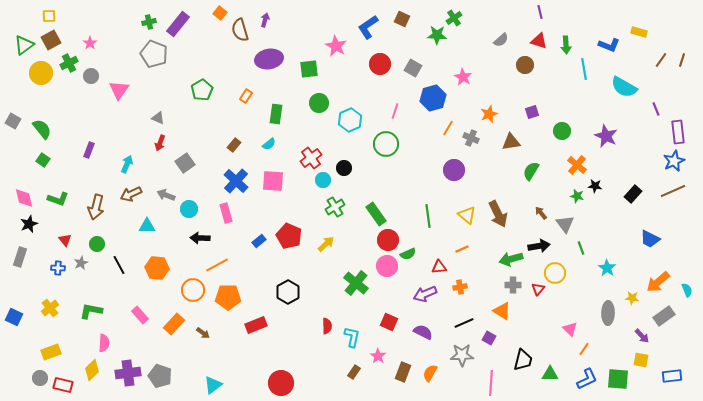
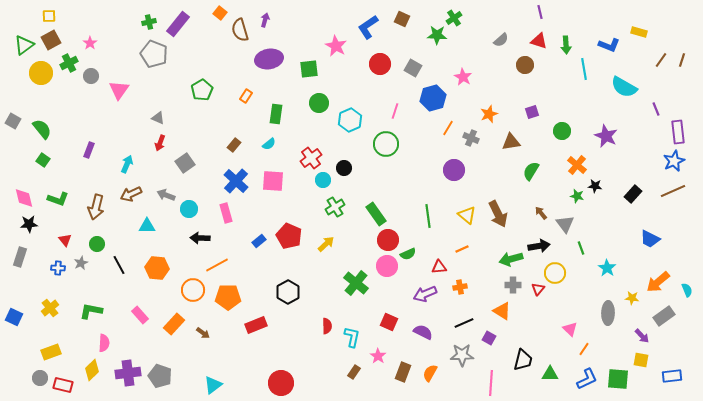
black star at (29, 224): rotated 18 degrees clockwise
